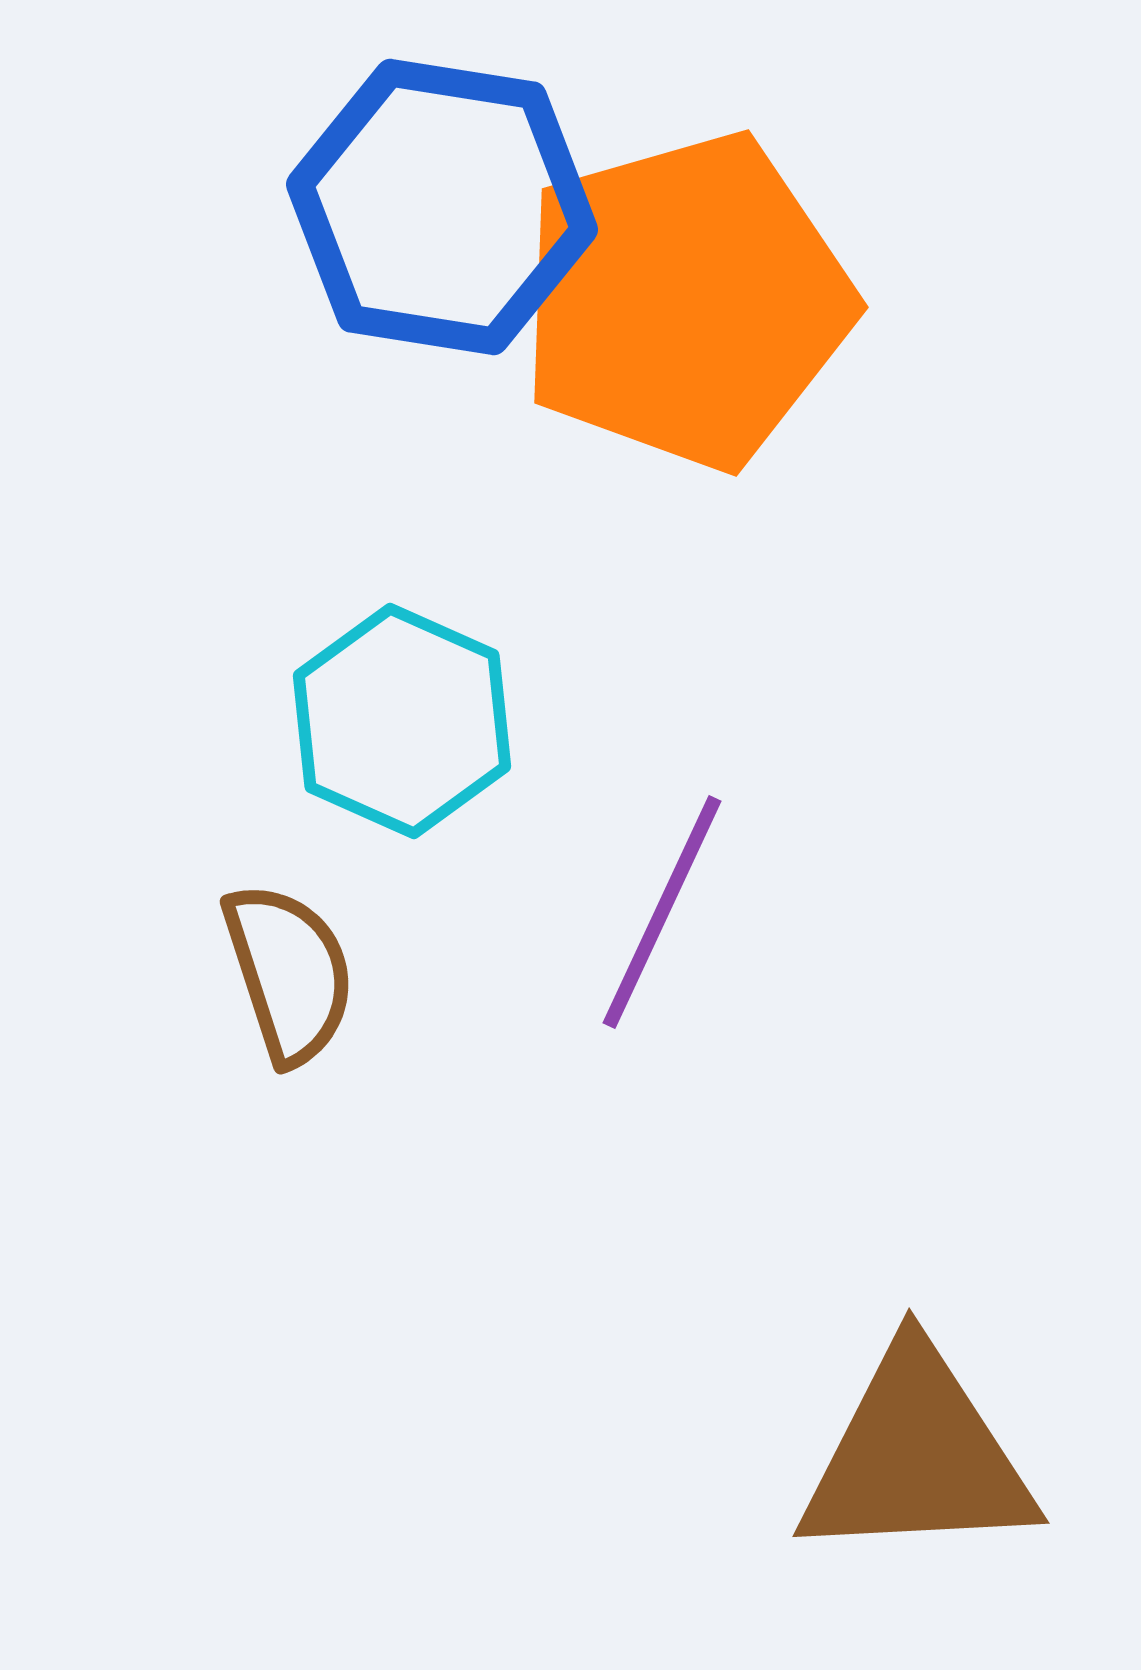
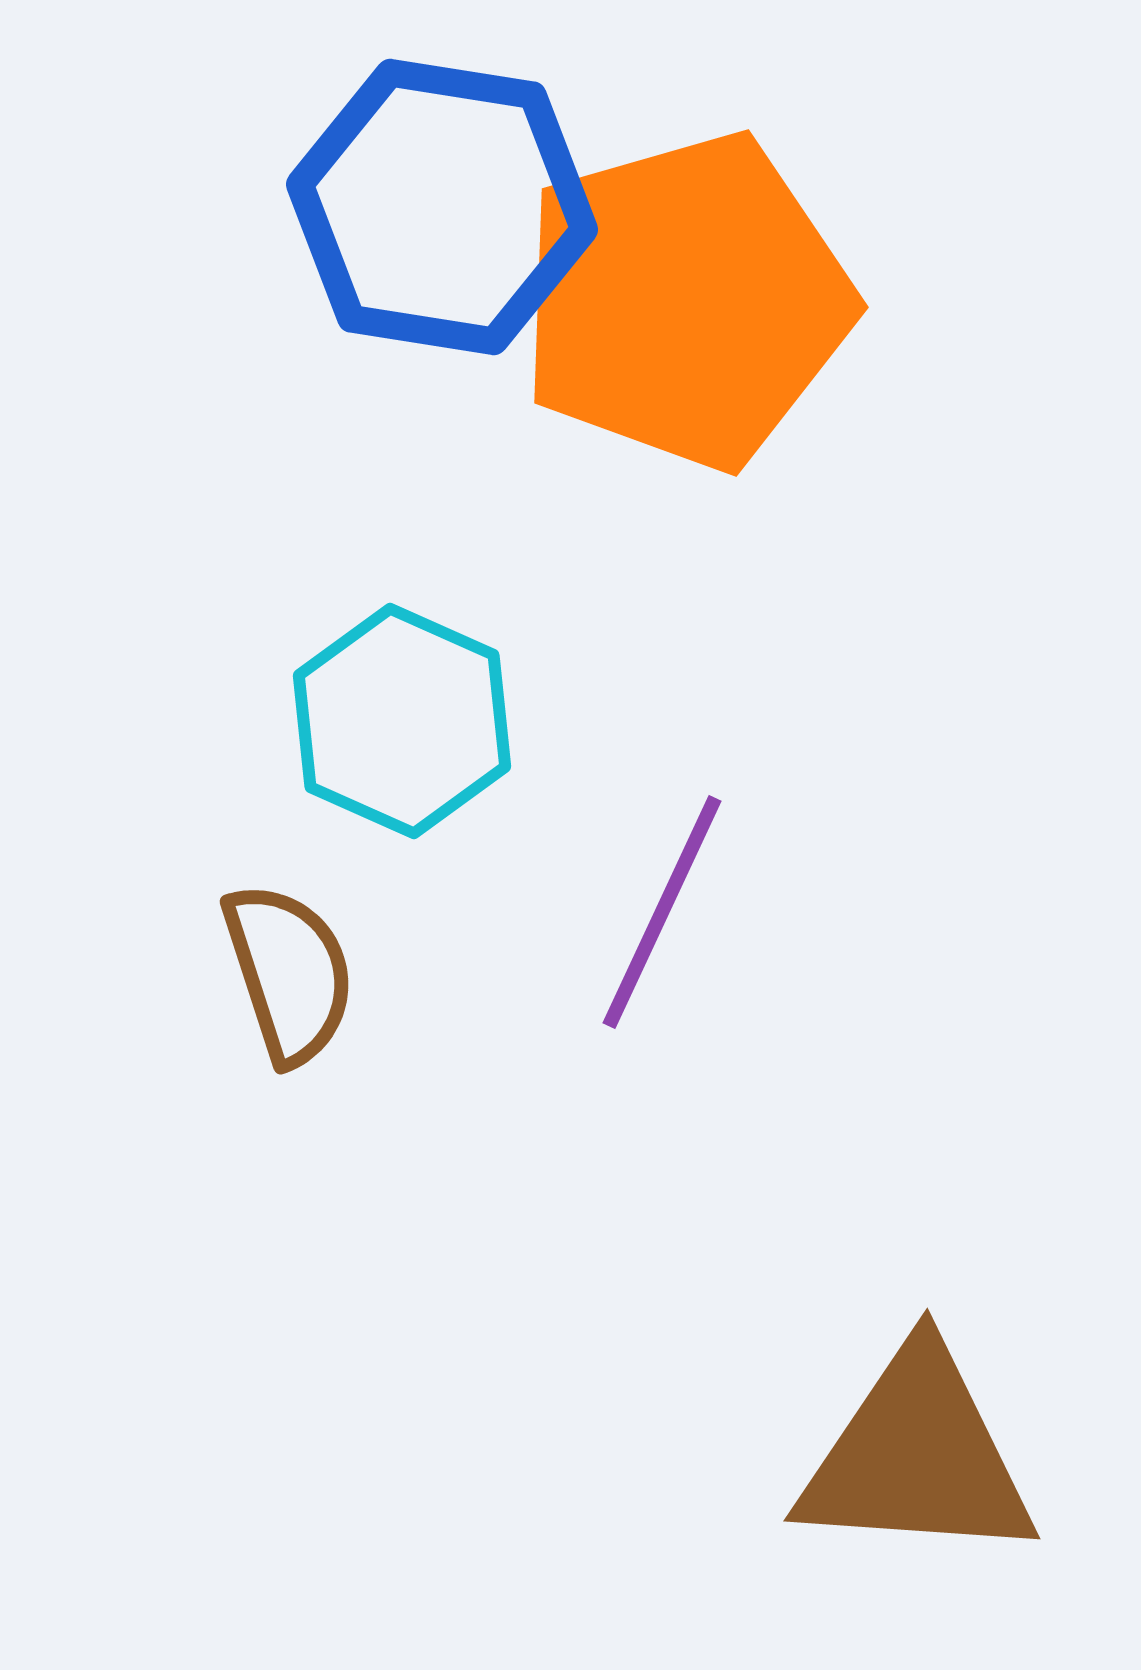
brown triangle: rotated 7 degrees clockwise
